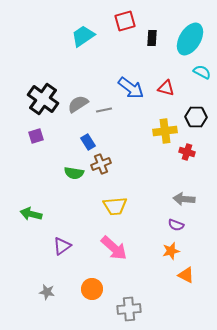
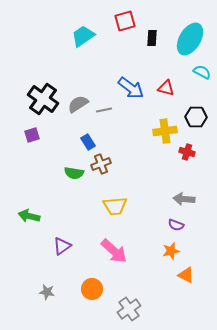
purple square: moved 4 px left, 1 px up
green arrow: moved 2 px left, 2 px down
pink arrow: moved 3 px down
gray cross: rotated 30 degrees counterclockwise
